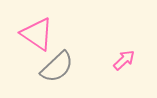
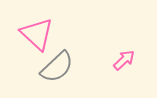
pink triangle: rotated 9 degrees clockwise
